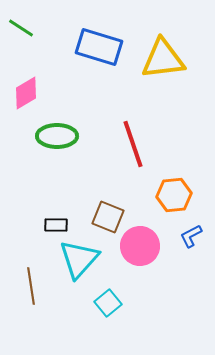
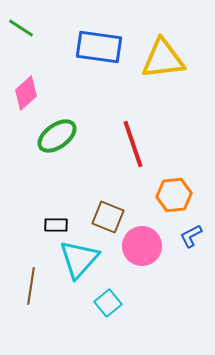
blue rectangle: rotated 9 degrees counterclockwise
pink diamond: rotated 12 degrees counterclockwise
green ellipse: rotated 36 degrees counterclockwise
pink circle: moved 2 px right
brown line: rotated 18 degrees clockwise
